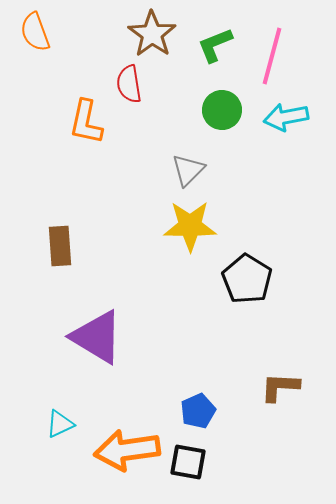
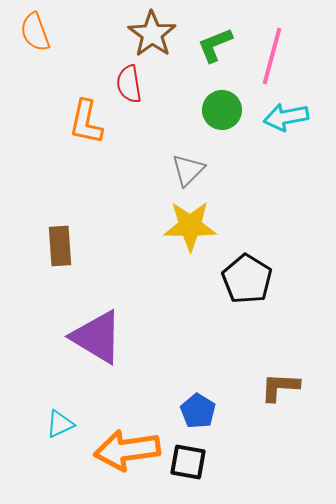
blue pentagon: rotated 16 degrees counterclockwise
